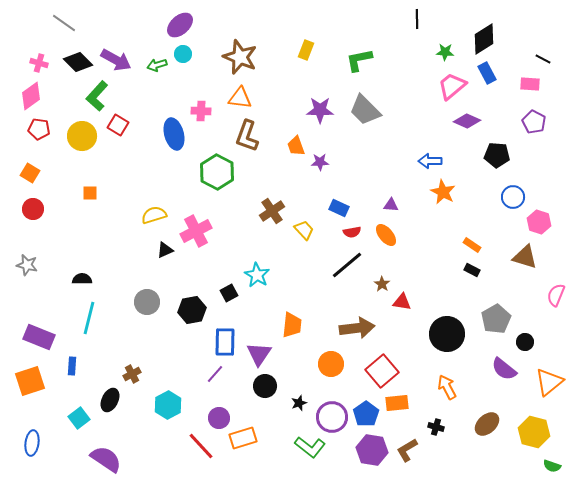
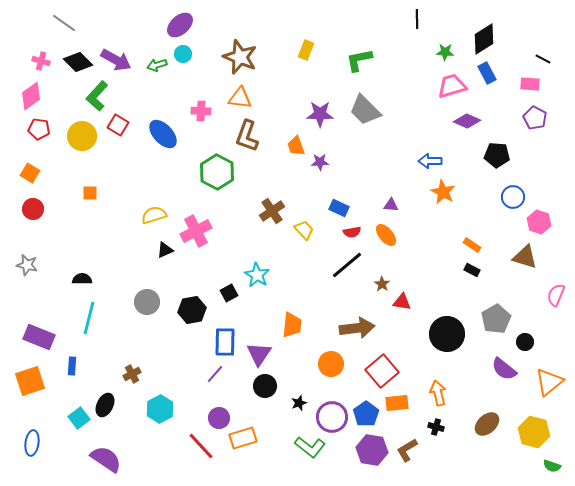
pink cross at (39, 63): moved 2 px right, 2 px up
pink trapezoid at (452, 86): rotated 24 degrees clockwise
purple star at (320, 110): moved 4 px down
purple pentagon at (534, 122): moved 1 px right, 4 px up
blue ellipse at (174, 134): moved 11 px left; rotated 28 degrees counterclockwise
orange arrow at (447, 387): moved 9 px left, 6 px down; rotated 15 degrees clockwise
black ellipse at (110, 400): moved 5 px left, 5 px down
cyan hexagon at (168, 405): moved 8 px left, 4 px down
